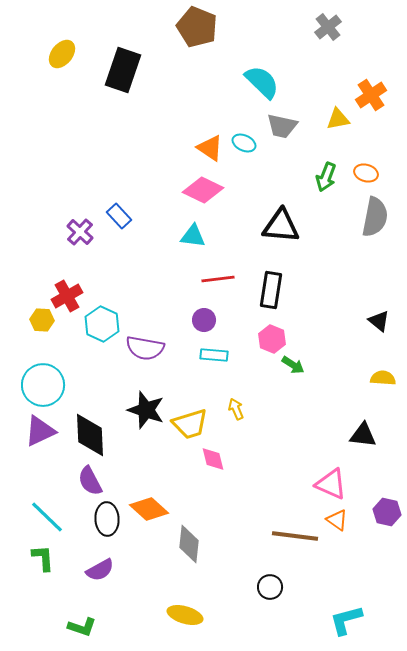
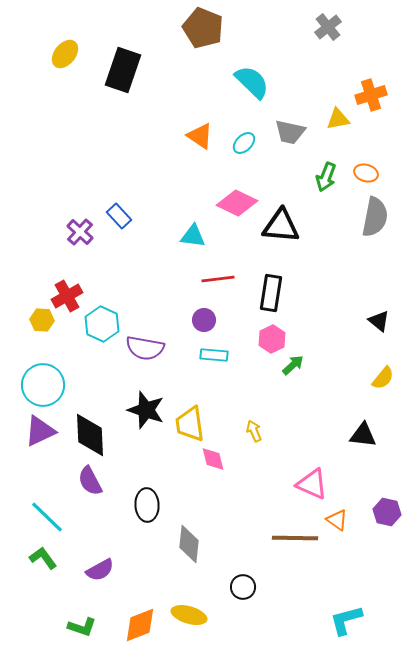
brown pentagon at (197, 27): moved 6 px right, 1 px down
yellow ellipse at (62, 54): moved 3 px right
cyan semicircle at (262, 82): moved 10 px left
orange cross at (371, 95): rotated 16 degrees clockwise
gray trapezoid at (282, 126): moved 8 px right, 6 px down
cyan ellipse at (244, 143): rotated 70 degrees counterclockwise
orange triangle at (210, 148): moved 10 px left, 12 px up
pink diamond at (203, 190): moved 34 px right, 13 px down
black rectangle at (271, 290): moved 3 px down
pink hexagon at (272, 339): rotated 12 degrees clockwise
green arrow at (293, 365): rotated 75 degrees counterclockwise
yellow semicircle at (383, 378): rotated 125 degrees clockwise
yellow arrow at (236, 409): moved 18 px right, 22 px down
yellow trapezoid at (190, 424): rotated 99 degrees clockwise
pink triangle at (331, 484): moved 19 px left
orange diamond at (149, 509): moved 9 px left, 116 px down; rotated 63 degrees counterclockwise
black ellipse at (107, 519): moved 40 px right, 14 px up
brown line at (295, 536): moved 2 px down; rotated 6 degrees counterclockwise
green L-shape at (43, 558): rotated 32 degrees counterclockwise
black circle at (270, 587): moved 27 px left
yellow ellipse at (185, 615): moved 4 px right
